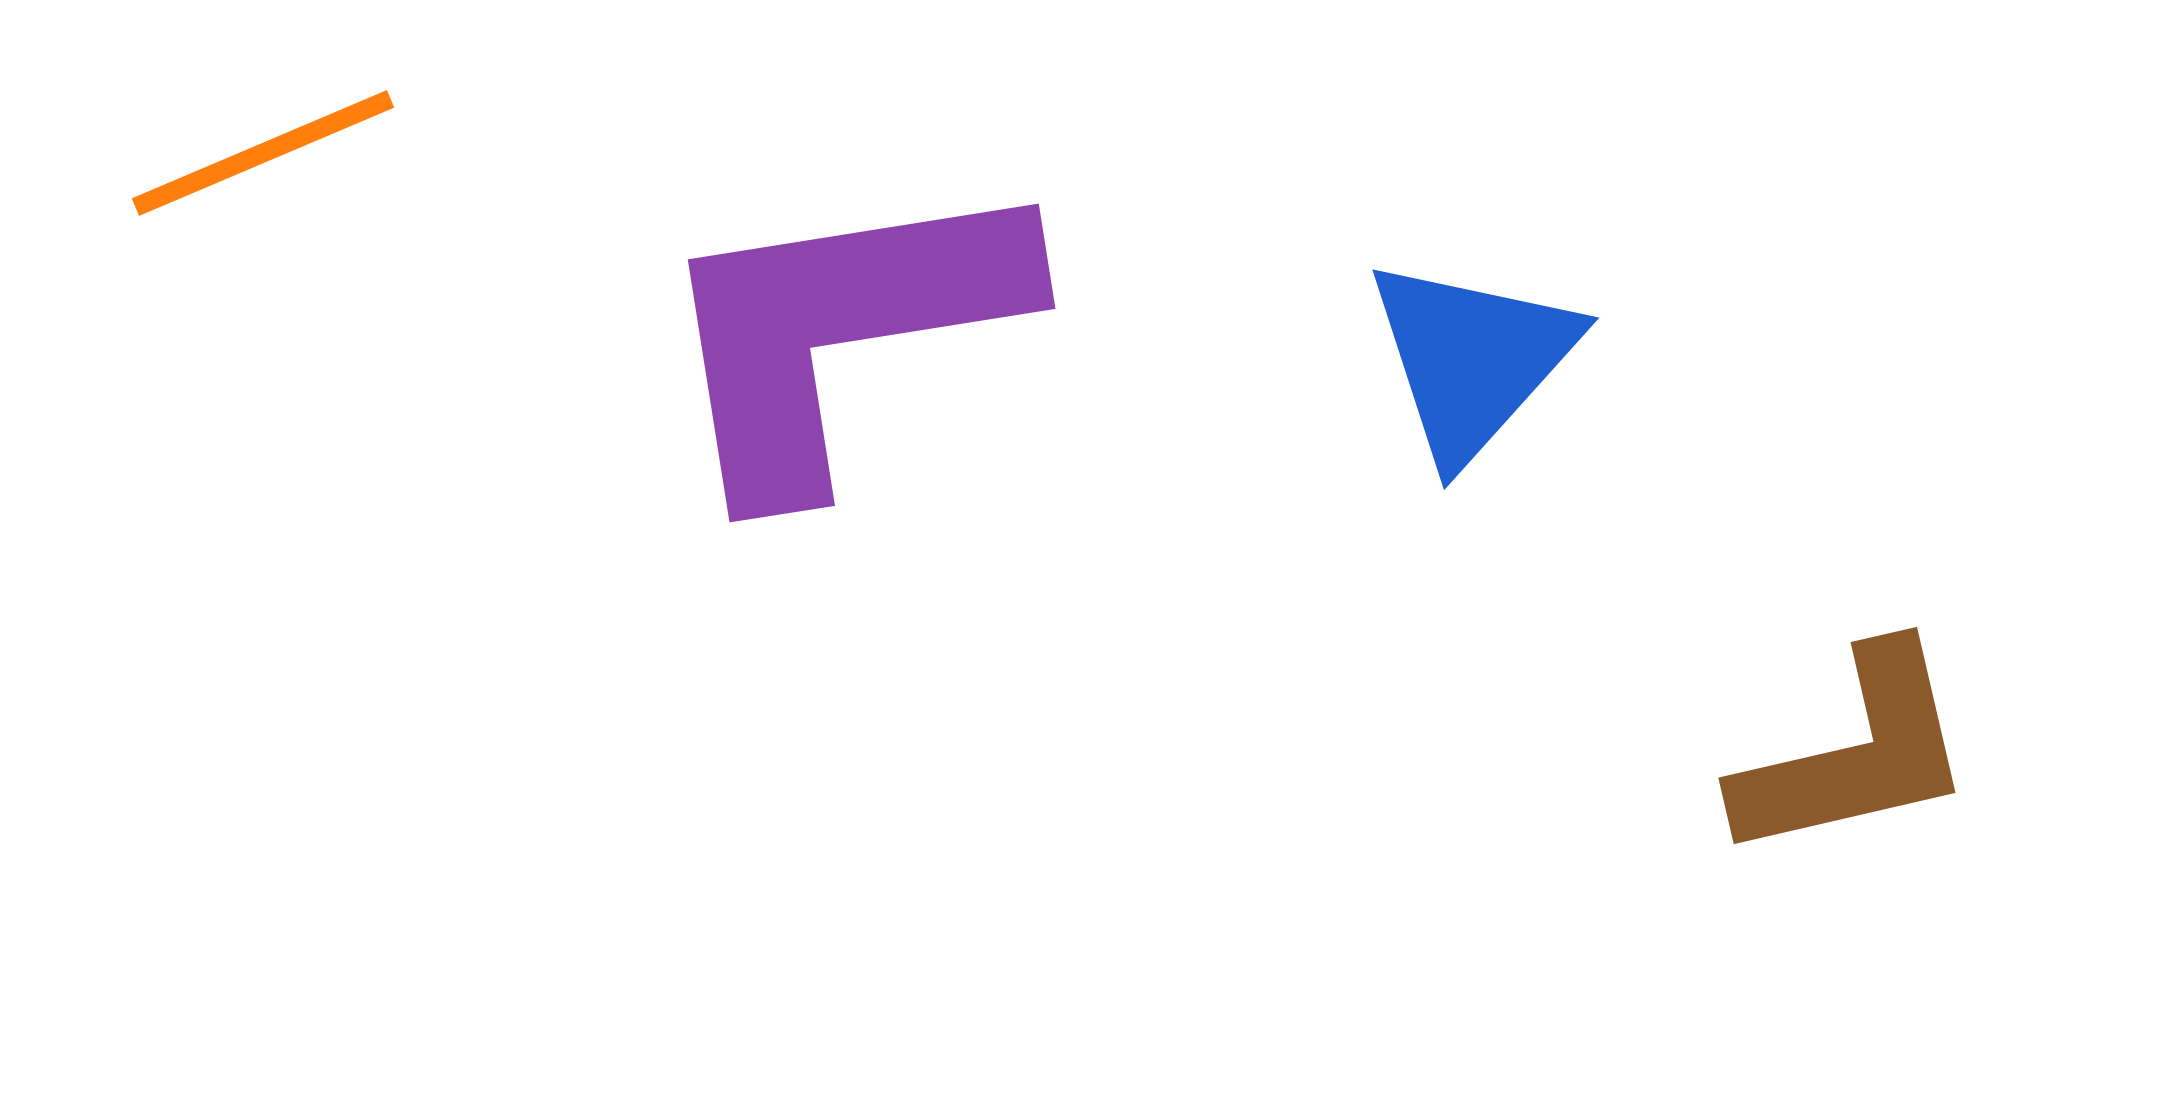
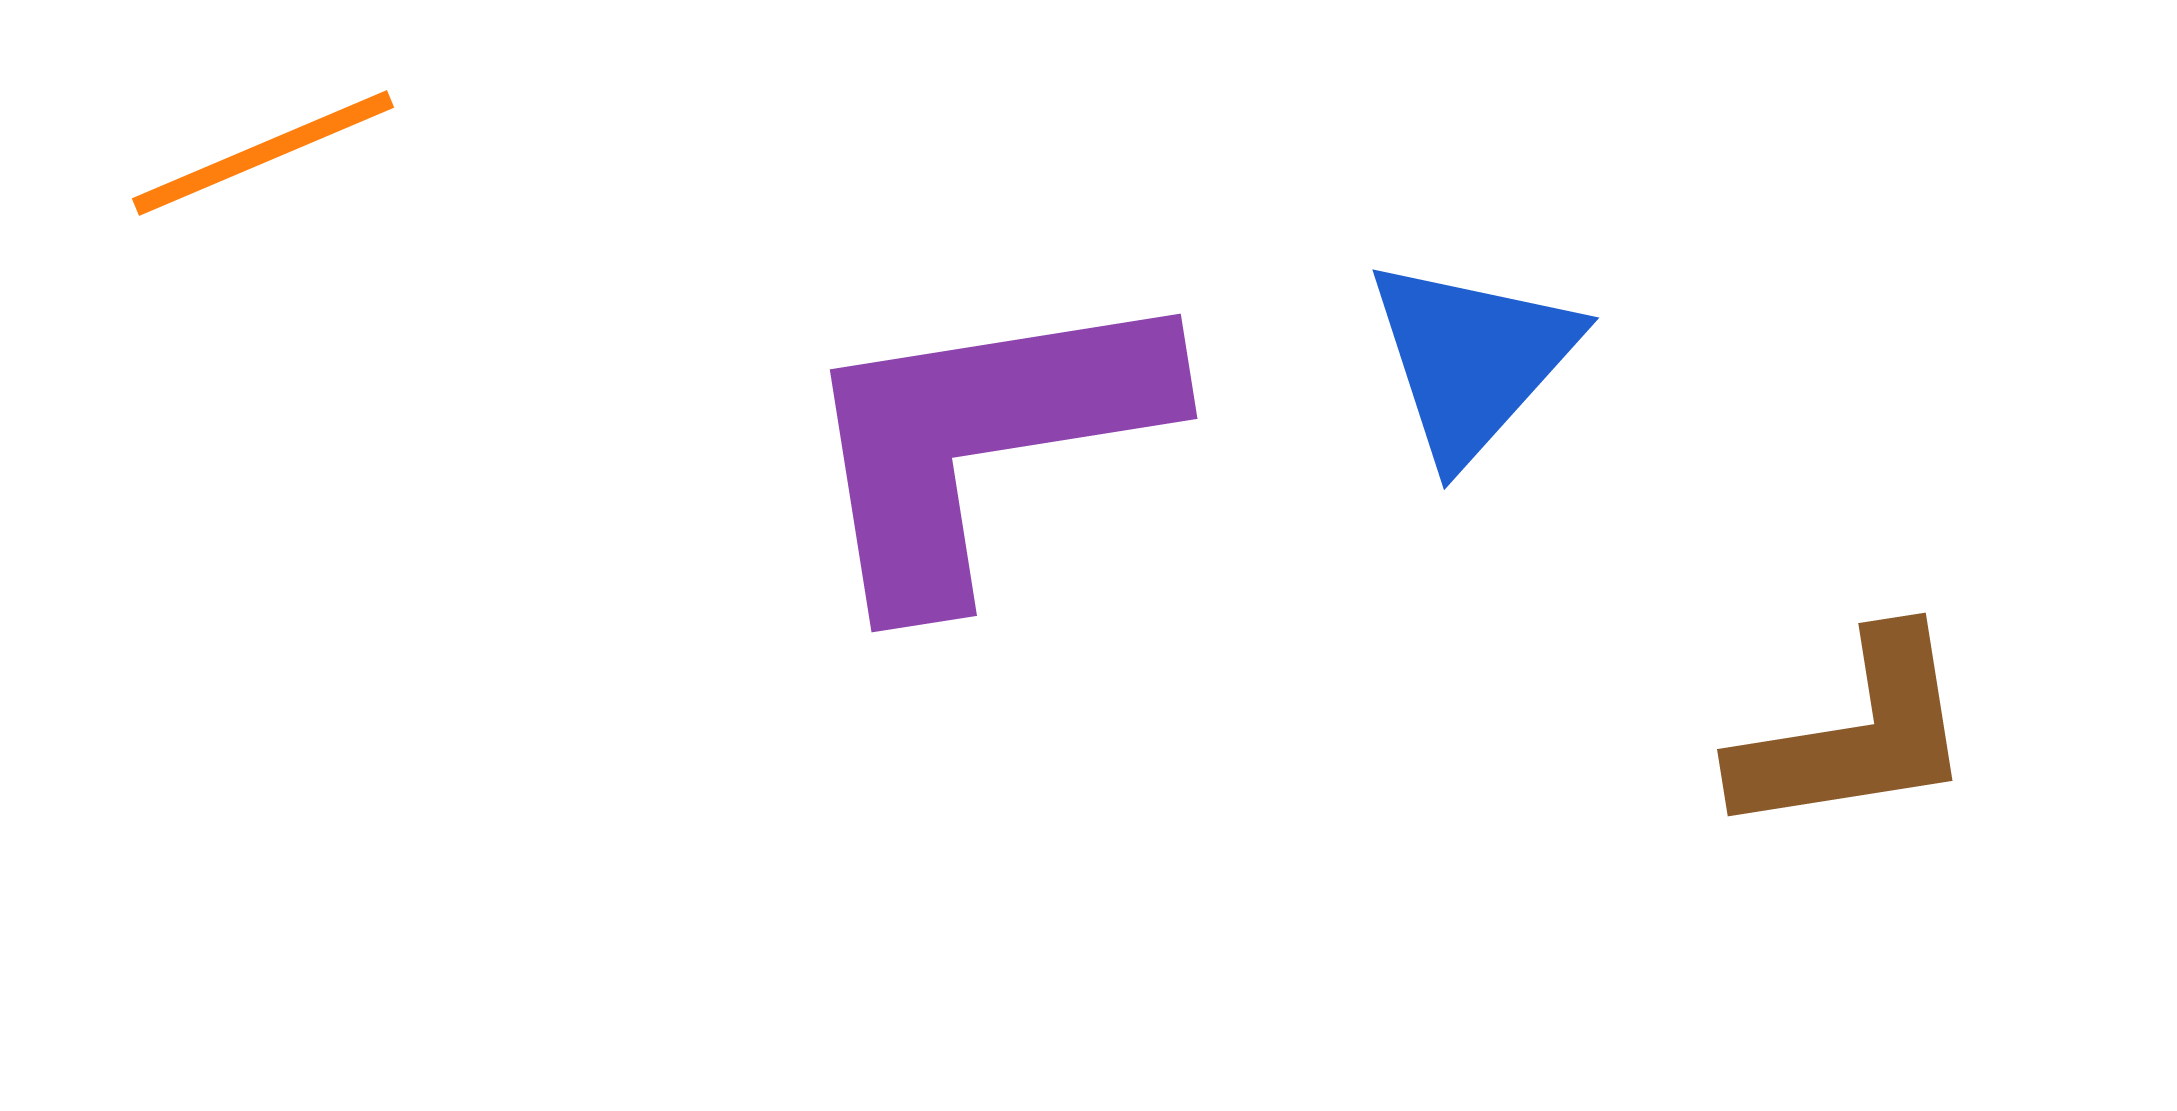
purple L-shape: moved 142 px right, 110 px down
brown L-shape: moved 19 px up; rotated 4 degrees clockwise
